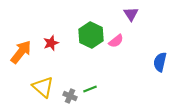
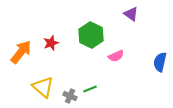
purple triangle: rotated 21 degrees counterclockwise
pink semicircle: moved 15 px down; rotated 14 degrees clockwise
